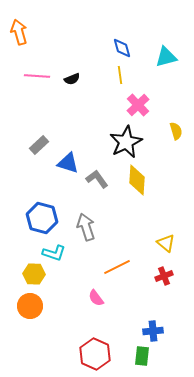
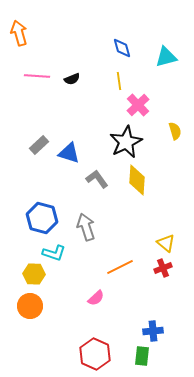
orange arrow: moved 1 px down
yellow line: moved 1 px left, 6 px down
yellow semicircle: moved 1 px left
blue triangle: moved 1 px right, 10 px up
orange line: moved 3 px right
red cross: moved 1 px left, 8 px up
pink semicircle: rotated 96 degrees counterclockwise
